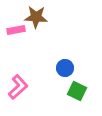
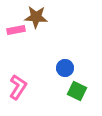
pink L-shape: rotated 15 degrees counterclockwise
